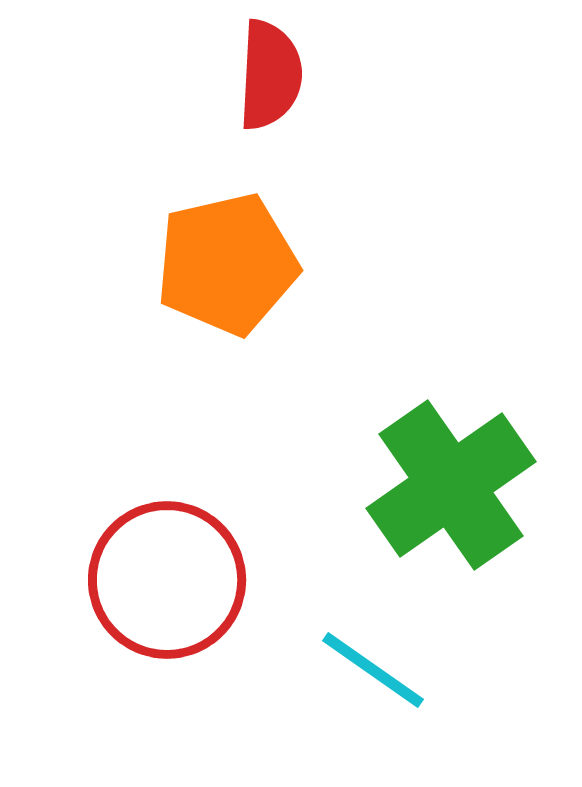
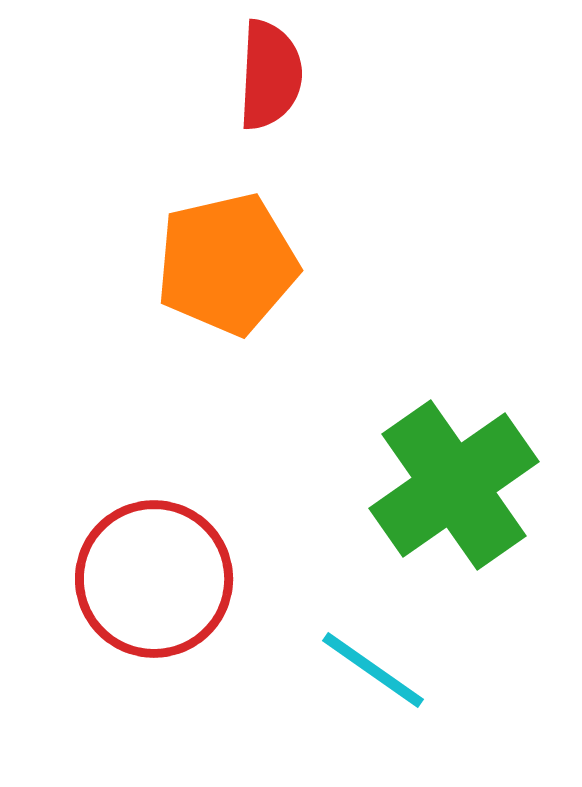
green cross: moved 3 px right
red circle: moved 13 px left, 1 px up
